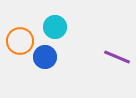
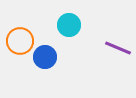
cyan circle: moved 14 px right, 2 px up
purple line: moved 1 px right, 9 px up
